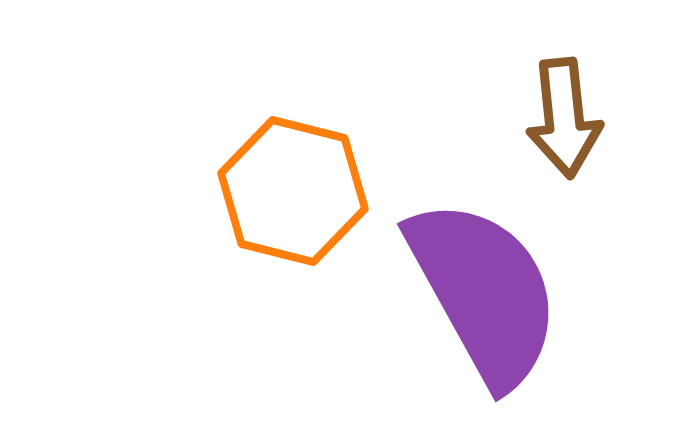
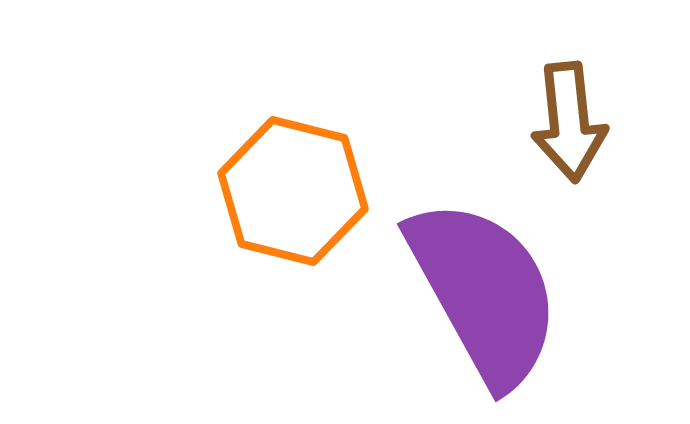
brown arrow: moved 5 px right, 4 px down
